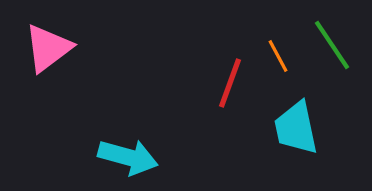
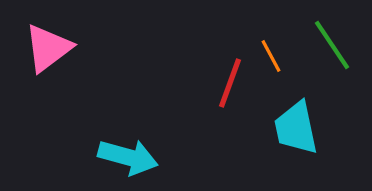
orange line: moved 7 px left
